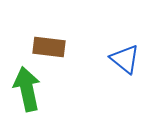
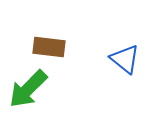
green arrow: moved 1 px right; rotated 123 degrees counterclockwise
